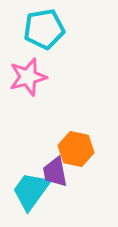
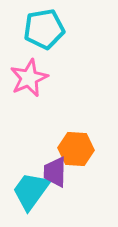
pink star: moved 1 px right, 1 px down; rotated 9 degrees counterclockwise
orange hexagon: rotated 8 degrees counterclockwise
purple trapezoid: rotated 12 degrees clockwise
